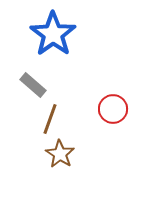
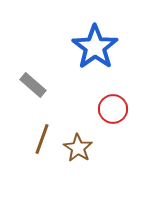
blue star: moved 42 px right, 13 px down
brown line: moved 8 px left, 20 px down
brown star: moved 18 px right, 6 px up
